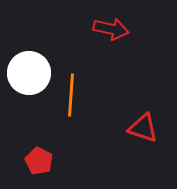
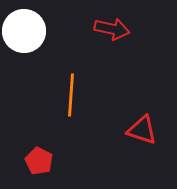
red arrow: moved 1 px right
white circle: moved 5 px left, 42 px up
red triangle: moved 1 px left, 2 px down
